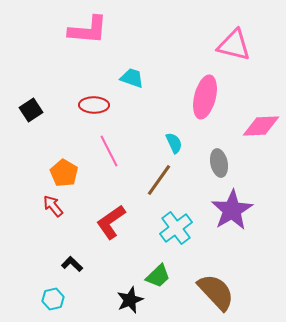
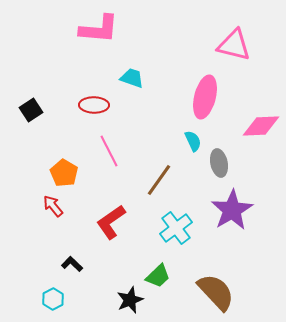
pink L-shape: moved 11 px right, 1 px up
cyan semicircle: moved 19 px right, 2 px up
cyan hexagon: rotated 15 degrees counterclockwise
